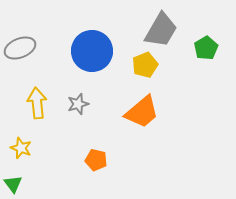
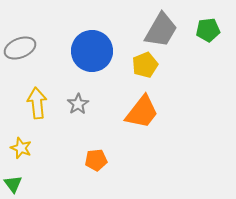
green pentagon: moved 2 px right, 18 px up; rotated 25 degrees clockwise
gray star: rotated 15 degrees counterclockwise
orange trapezoid: rotated 12 degrees counterclockwise
orange pentagon: rotated 20 degrees counterclockwise
